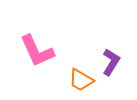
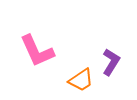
orange trapezoid: rotated 64 degrees counterclockwise
